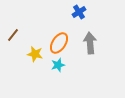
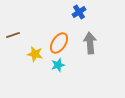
brown line: rotated 32 degrees clockwise
